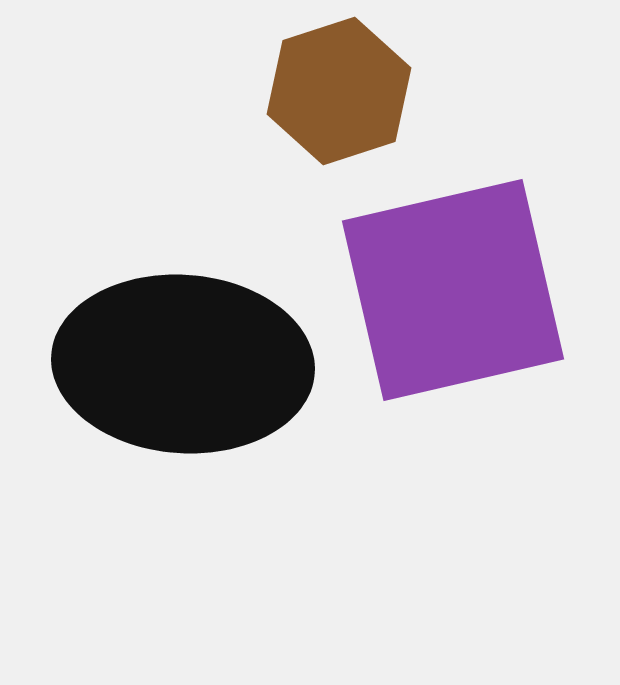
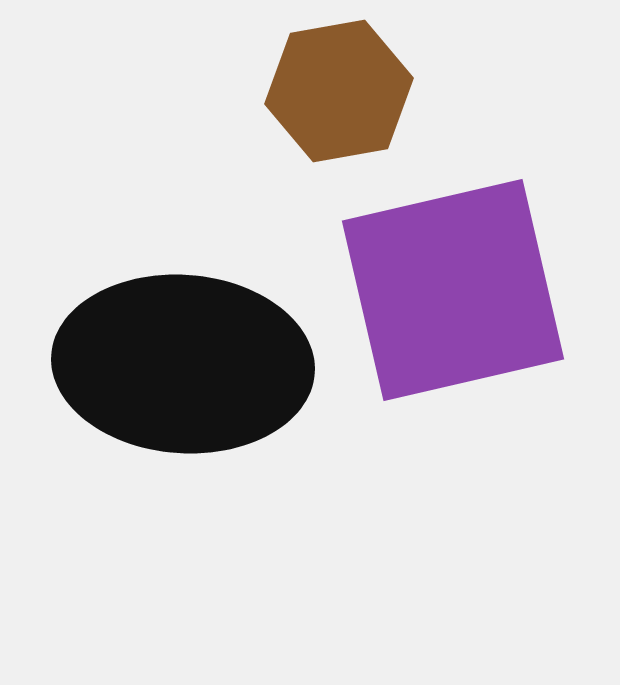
brown hexagon: rotated 8 degrees clockwise
